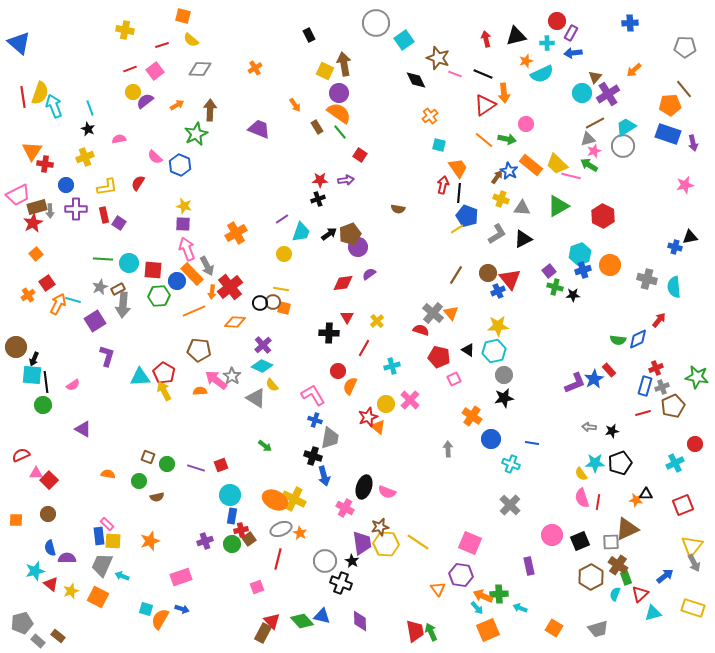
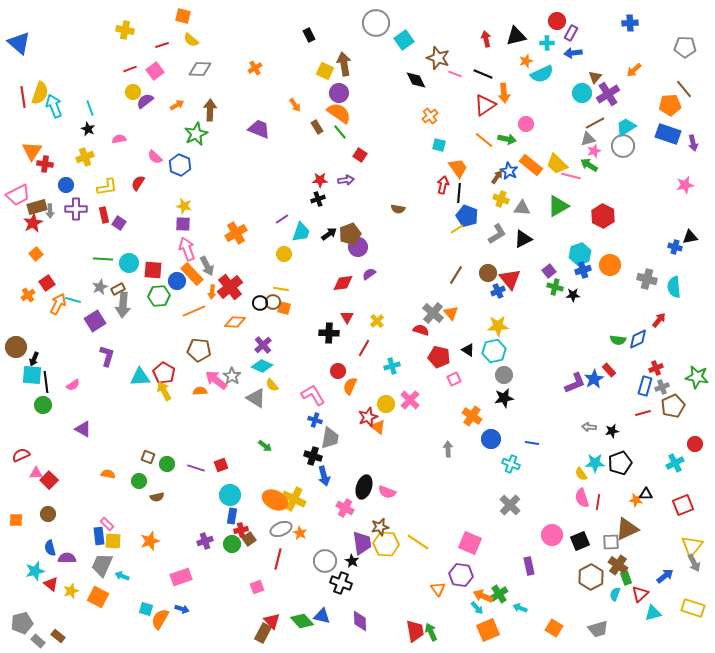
green cross at (499, 594): rotated 30 degrees counterclockwise
